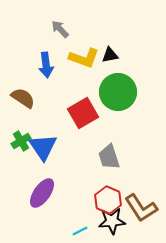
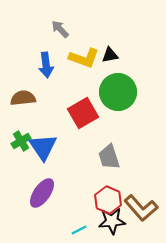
brown semicircle: rotated 40 degrees counterclockwise
brown L-shape: rotated 8 degrees counterclockwise
cyan line: moved 1 px left, 1 px up
